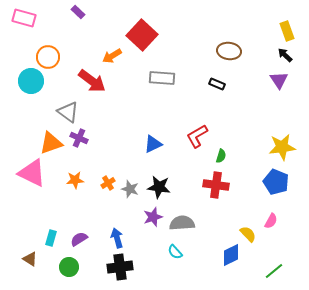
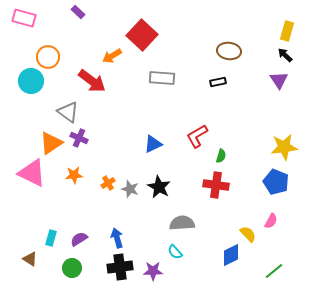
yellow rectangle: rotated 36 degrees clockwise
black rectangle: moved 1 px right, 2 px up; rotated 35 degrees counterclockwise
orange triangle: rotated 15 degrees counterclockwise
yellow star: moved 2 px right
orange star: moved 1 px left, 5 px up
black star: rotated 20 degrees clockwise
purple star: moved 54 px down; rotated 18 degrees clockwise
green circle: moved 3 px right, 1 px down
